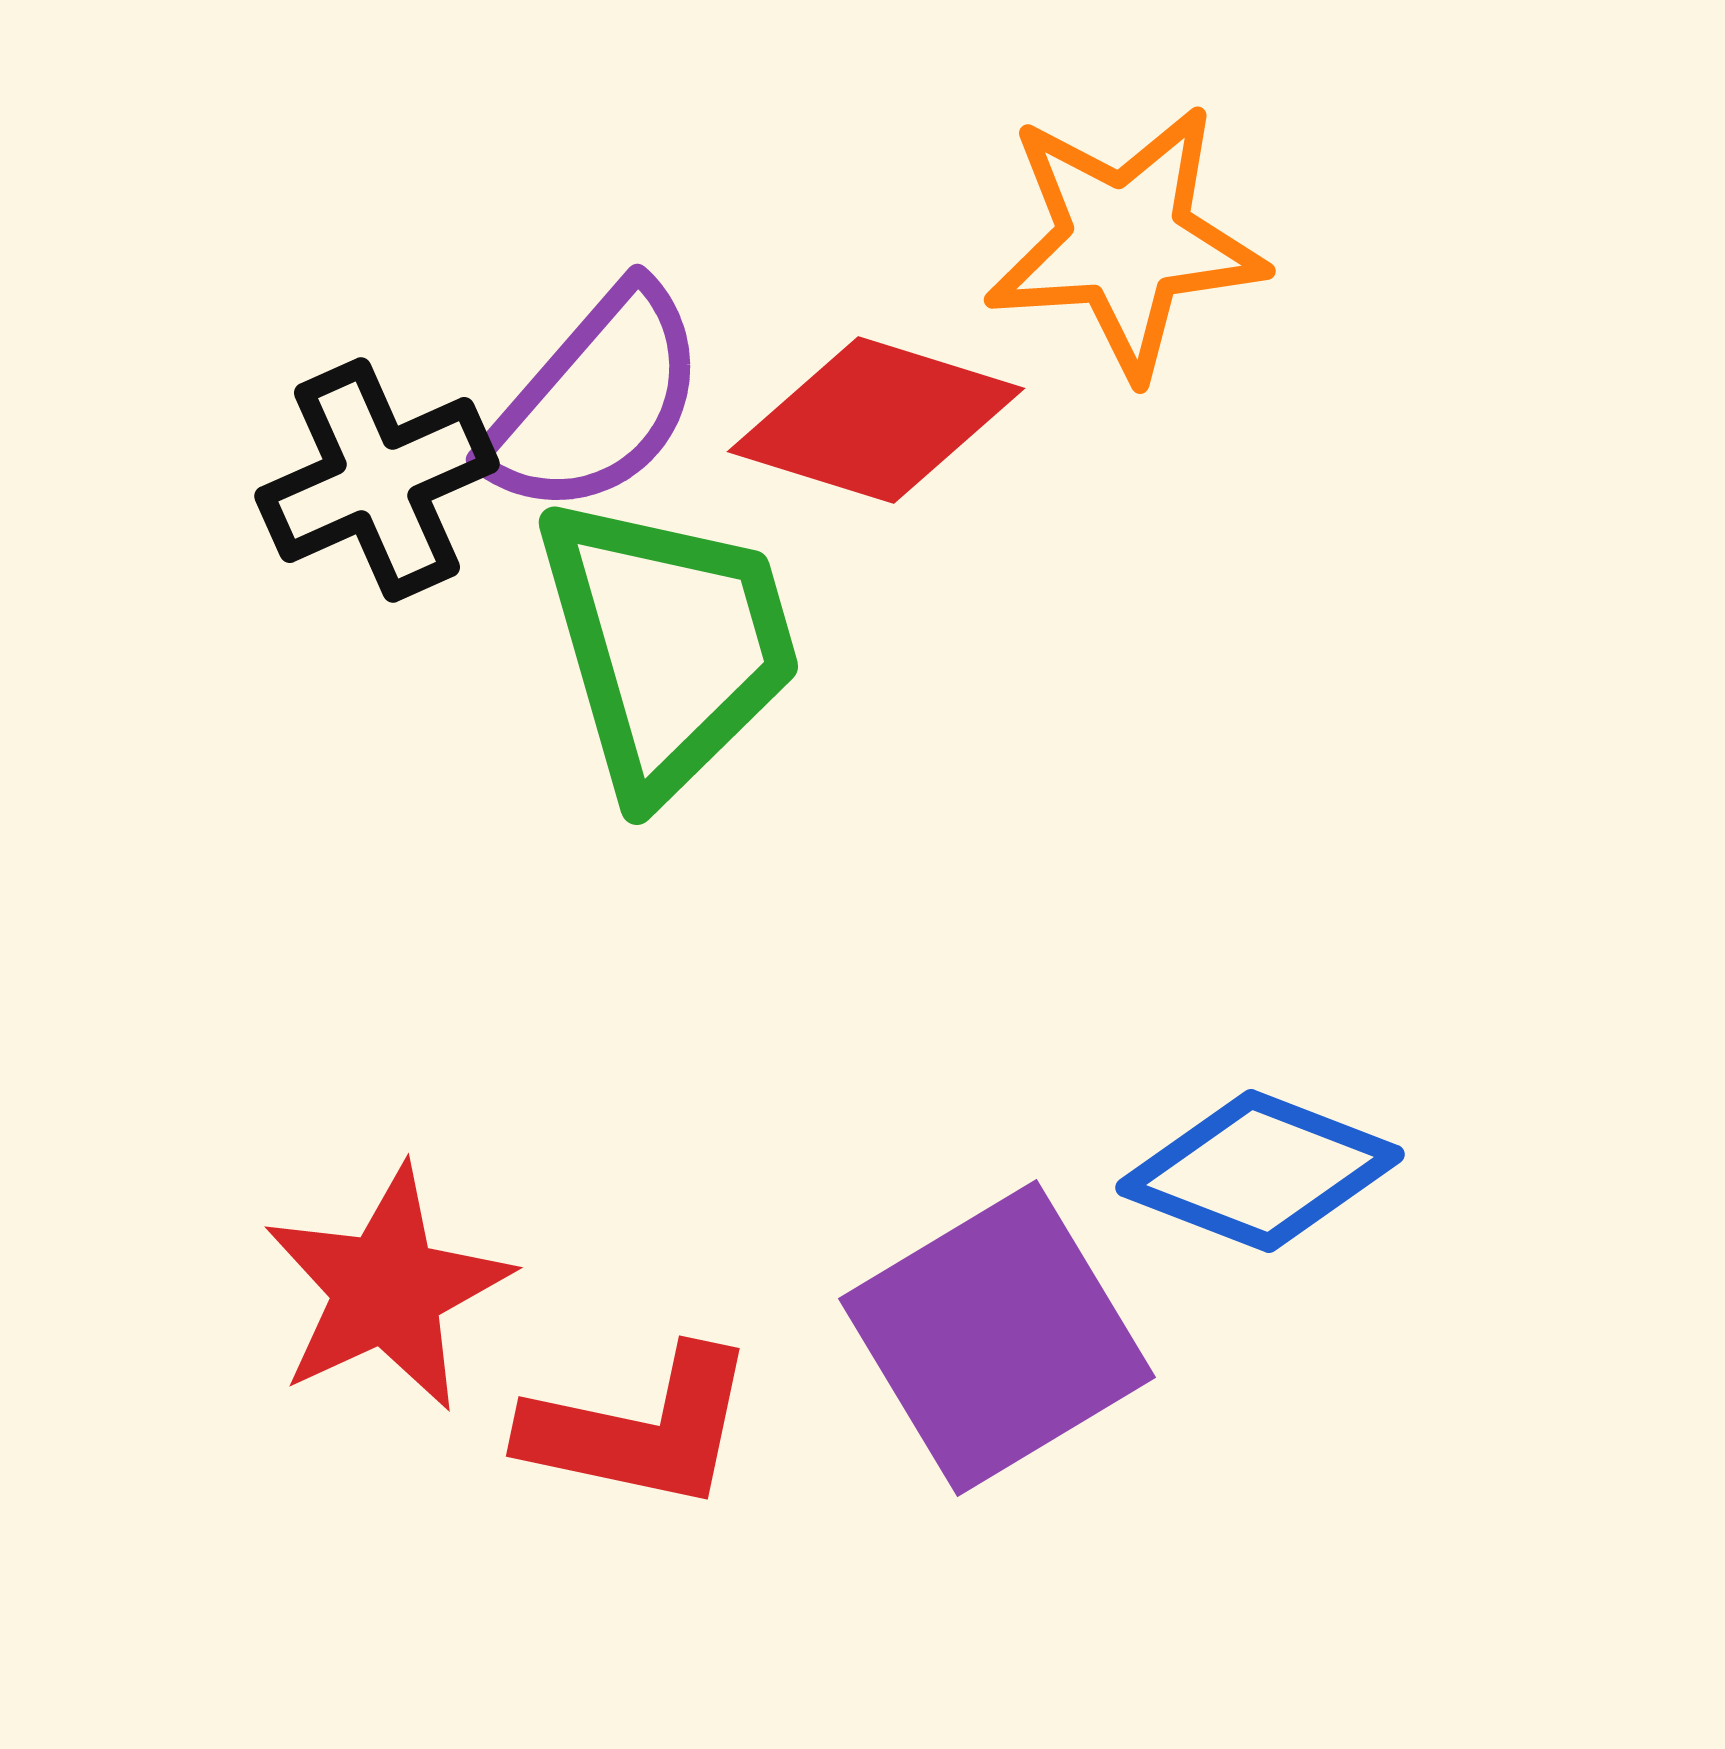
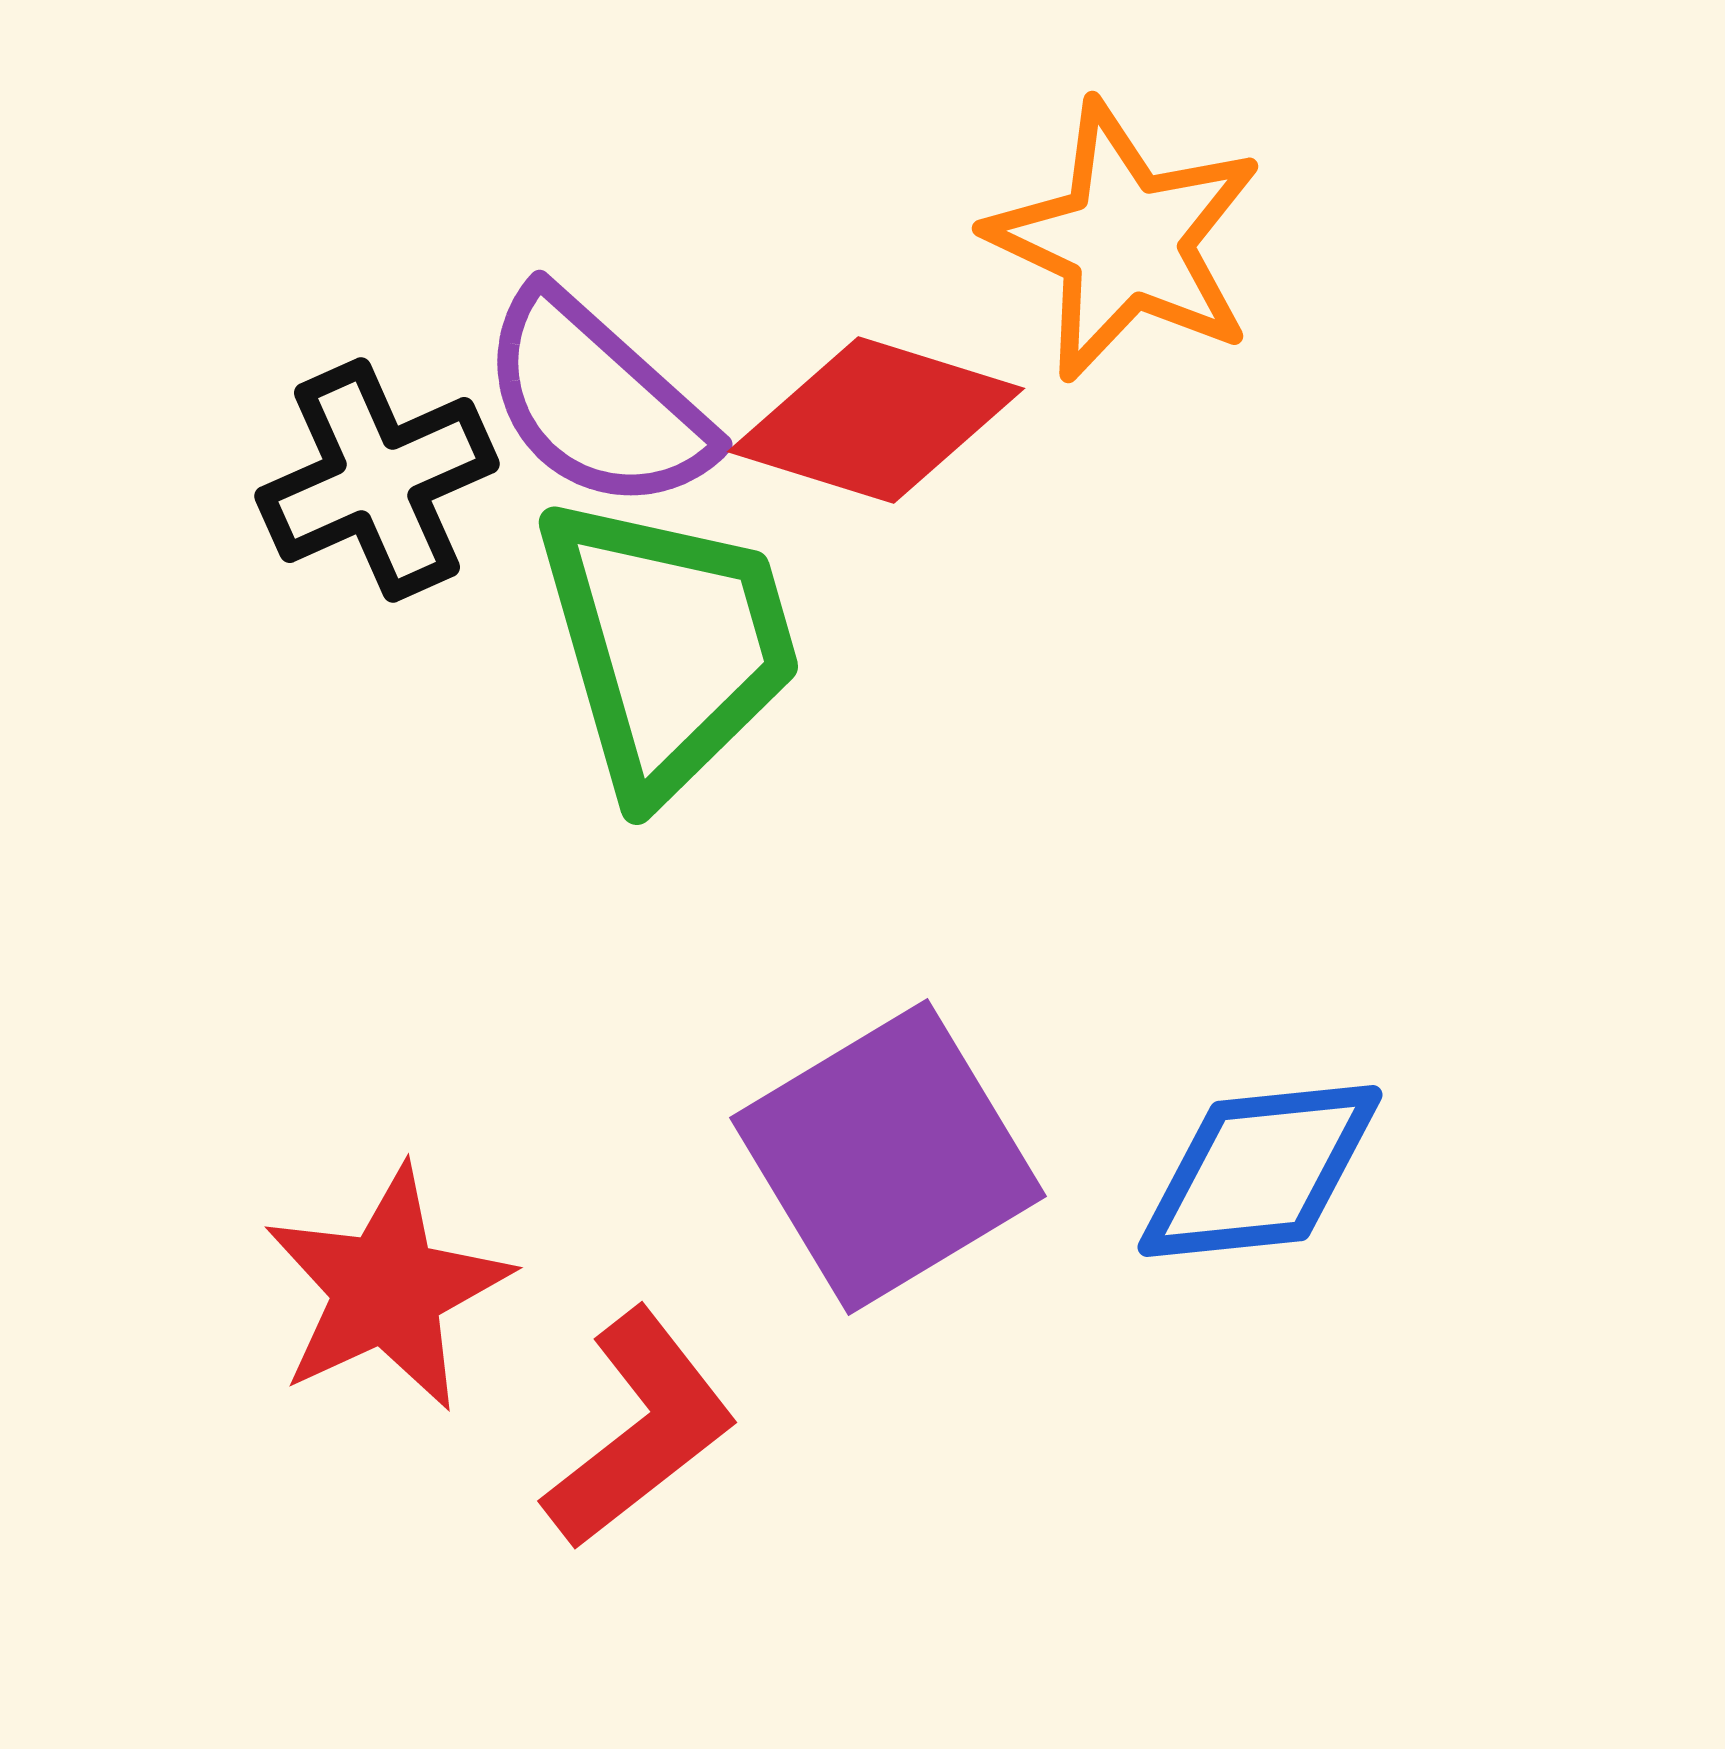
orange star: rotated 29 degrees clockwise
purple semicircle: rotated 91 degrees clockwise
blue diamond: rotated 27 degrees counterclockwise
purple square: moved 109 px left, 181 px up
red L-shape: rotated 50 degrees counterclockwise
